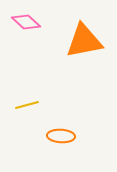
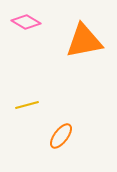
pink diamond: rotated 12 degrees counterclockwise
orange ellipse: rotated 56 degrees counterclockwise
